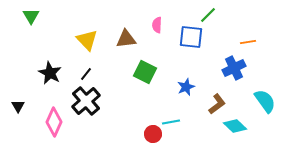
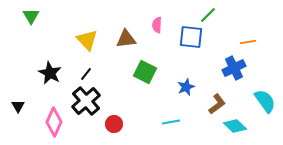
red circle: moved 39 px left, 10 px up
